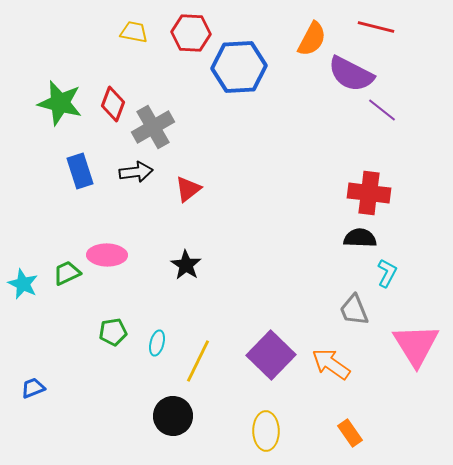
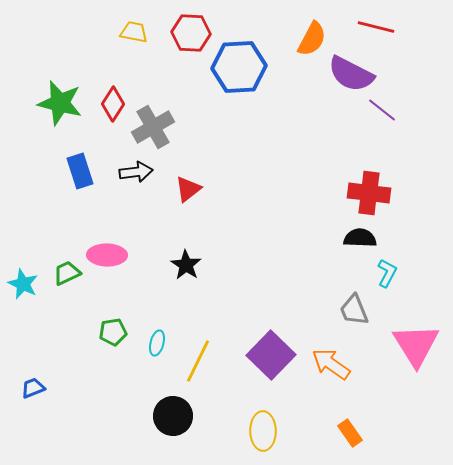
red diamond: rotated 12 degrees clockwise
yellow ellipse: moved 3 px left
